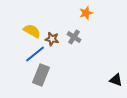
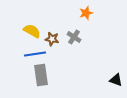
blue line: rotated 30 degrees clockwise
gray rectangle: rotated 30 degrees counterclockwise
